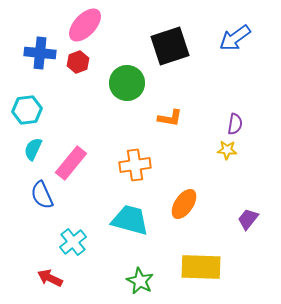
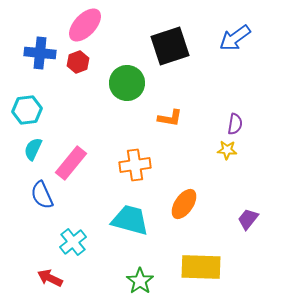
green star: rotated 8 degrees clockwise
